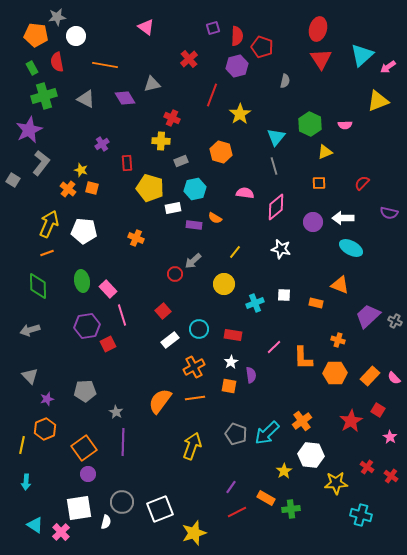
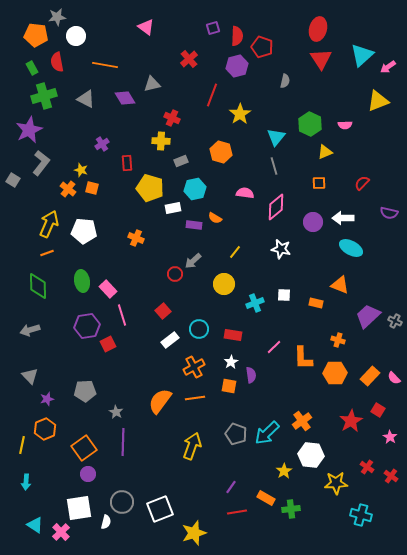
red line at (237, 512): rotated 18 degrees clockwise
